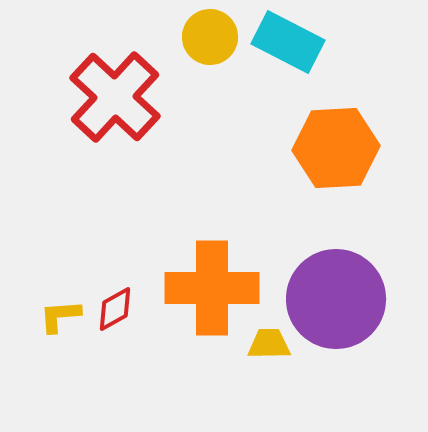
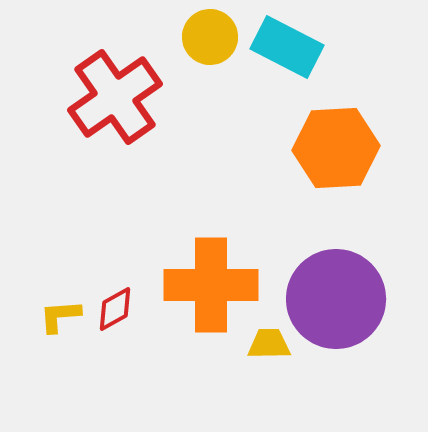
cyan rectangle: moved 1 px left, 5 px down
red cross: rotated 12 degrees clockwise
orange cross: moved 1 px left, 3 px up
